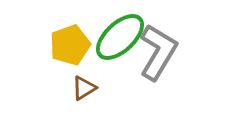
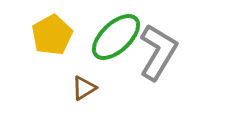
green ellipse: moved 4 px left
yellow pentagon: moved 18 px left, 10 px up; rotated 9 degrees counterclockwise
